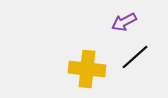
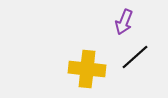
purple arrow: rotated 40 degrees counterclockwise
